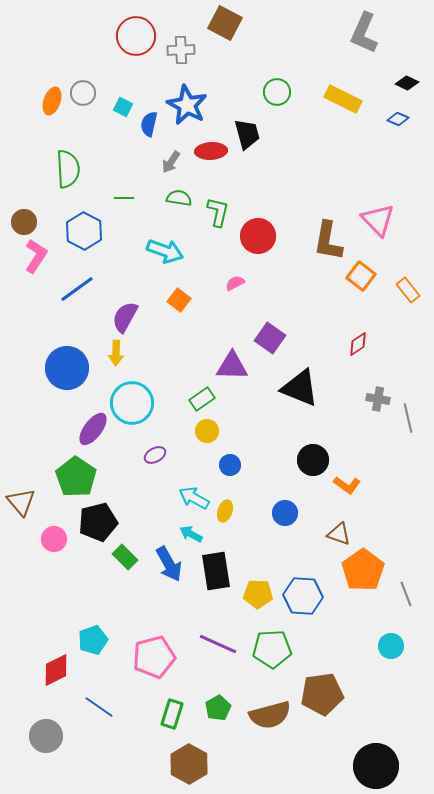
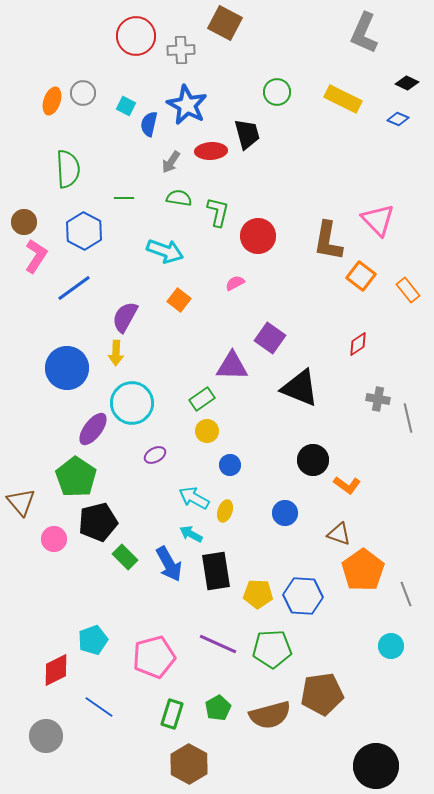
cyan square at (123, 107): moved 3 px right, 1 px up
blue line at (77, 289): moved 3 px left, 1 px up
